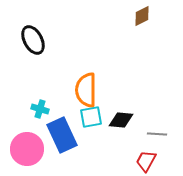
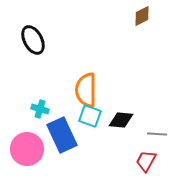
cyan square: moved 1 px left, 1 px up; rotated 30 degrees clockwise
